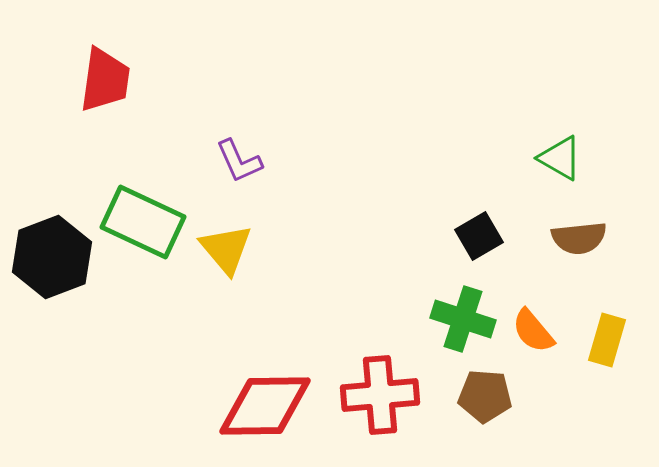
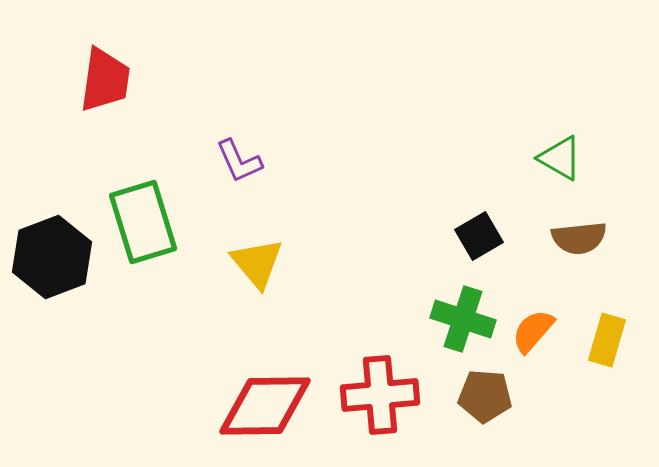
green rectangle: rotated 48 degrees clockwise
yellow triangle: moved 31 px right, 14 px down
orange semicircle: rotated 81 degrees clockwise
